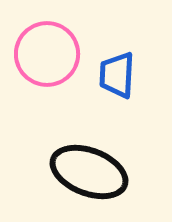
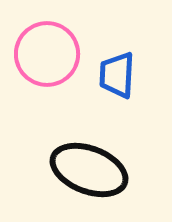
black ellipse: moved 2 px up
